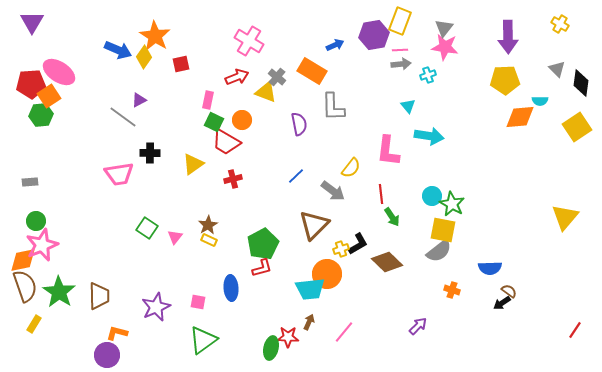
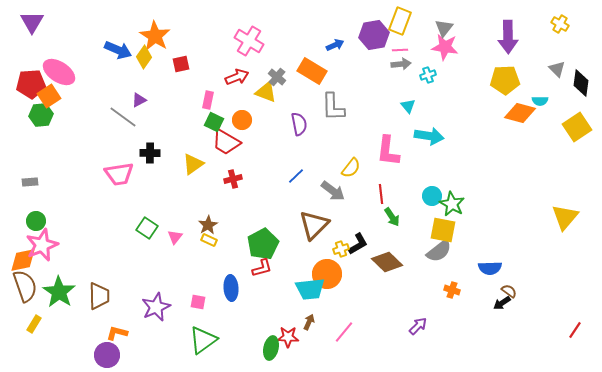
orange diamond at (520, 117): moved 4 px up; rotated 20 degrees clockwise
